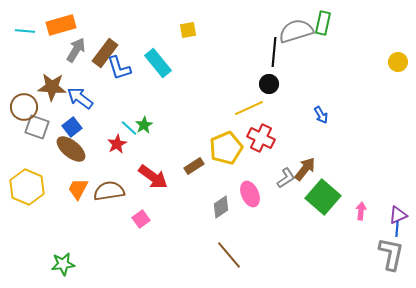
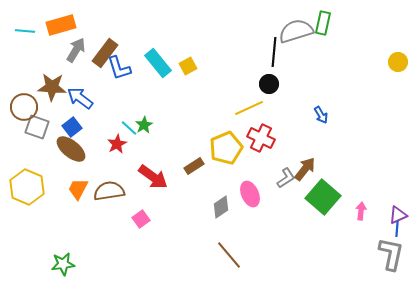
yellow square at (188, 30): moved 36 px down; rotated 18 degrees counterclockwise
